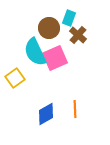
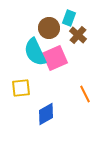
yellow square: moved 6 px right, 10 px down; rotated 30 degrees clockwise
orange line: moved 10 px right, 15 px up; rotated 24 degrees counterclockwise
